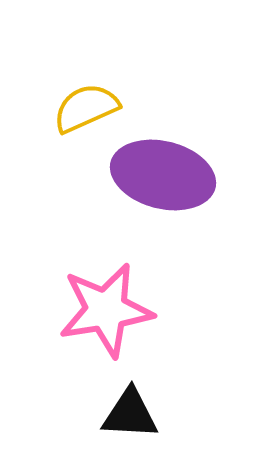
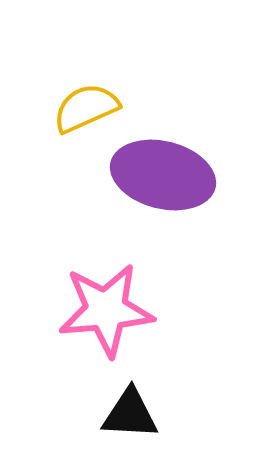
pink star: rotated 4 degrees clockwise
